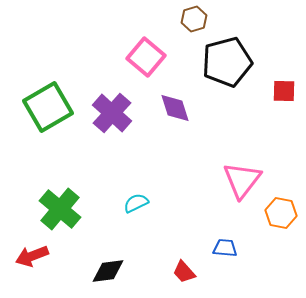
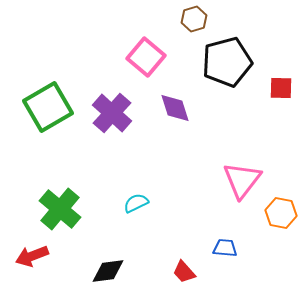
red square: moved 3 px left, 3 px up
